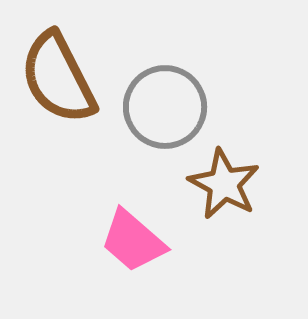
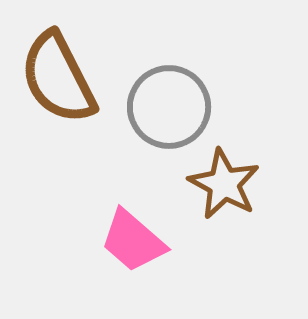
gray circle: moved 4 px right
